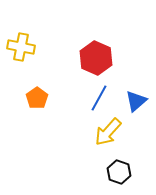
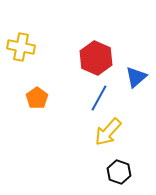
blue triangle: moved 24 px up
